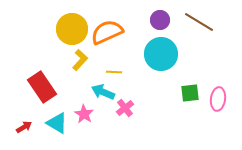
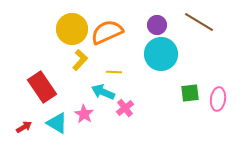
purple circle: moved 3 px left, 5 px down
